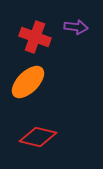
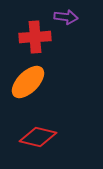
purple arrow: moved 10 px left, 10 px up
red cross: rotated 24 degrees counterclockwise
